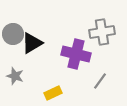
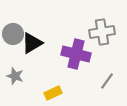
gray line: moved 7 px right
